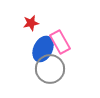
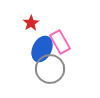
red star: rotated 21 degrees counterclockwise
blue ellipse: moved 1 px left
